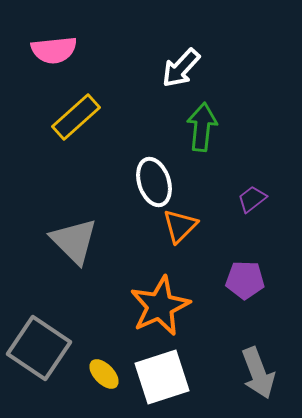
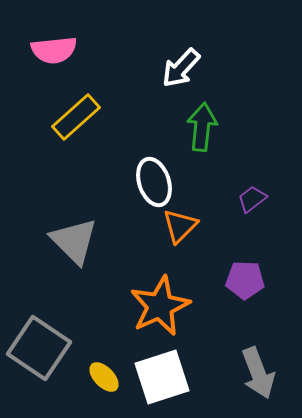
yellow ellipse: moved 3 px down
